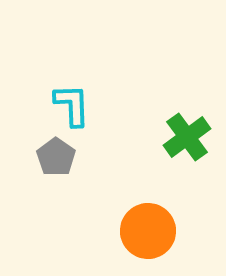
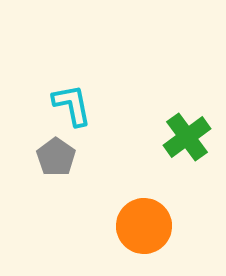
cyan L-shape: rotated 9 degrees counterclockwise
orange circle: moved 4 px left, 5 px up
